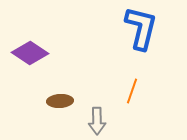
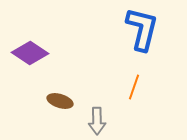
blue L-shape: moved 1 px right, 1 px down
orange line: moved 2 px right, 4 px up
brown ellipse: rotated 20 degrees clockwise
